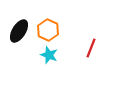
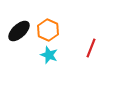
black ellipse: rotated 15 degrees clockwise
